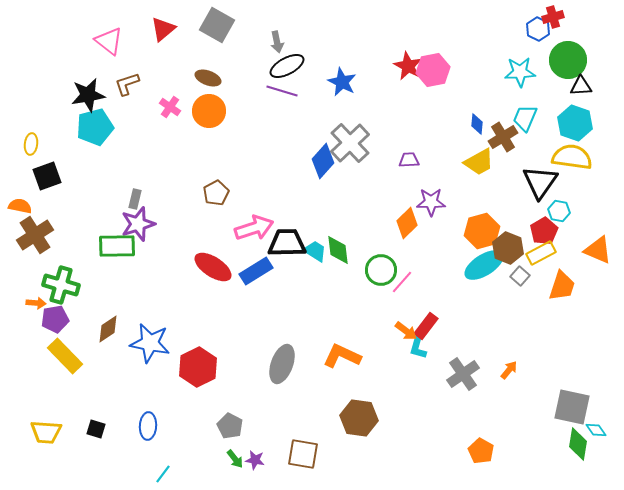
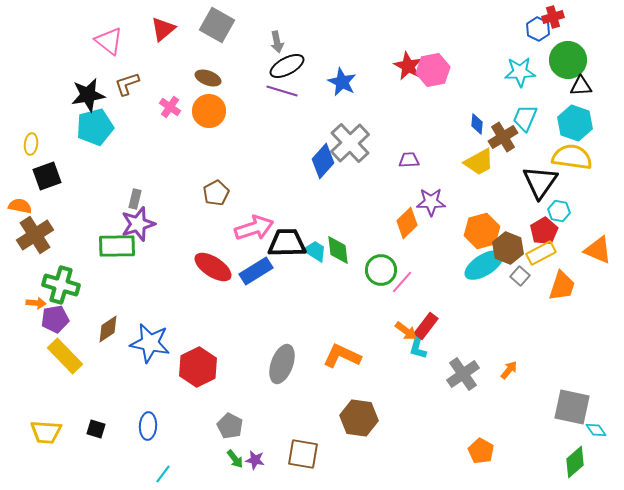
green diamond at (578, 444): moved 3 px left, 18 px down; rotated 40 degrees clockwise
